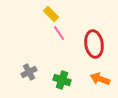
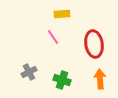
yellow rectangle: moved 11 px right; rotated 49 degrees counterclockwise
pink line: moved 6 px left, 4 px down
orange arrow: rotated 66 degrees clockwise
